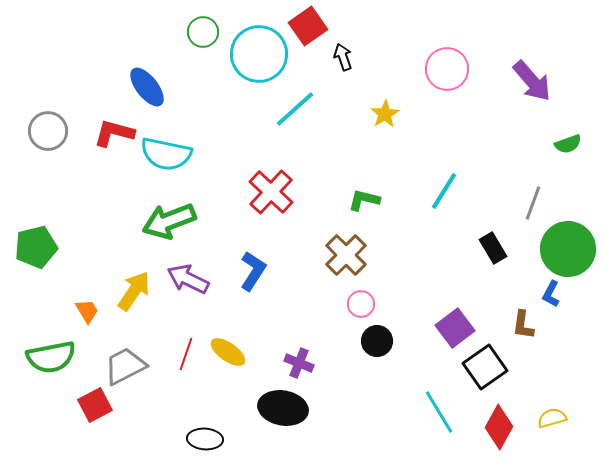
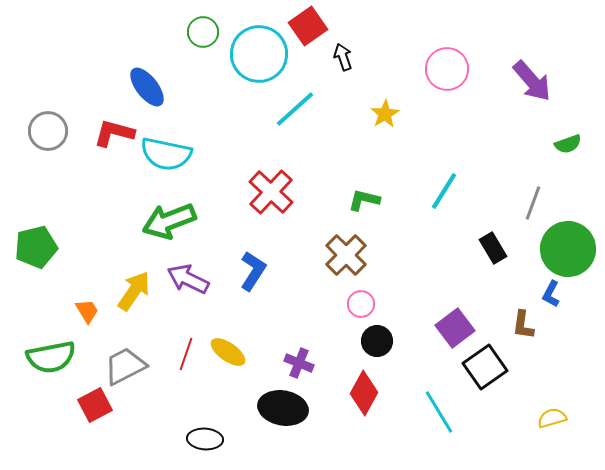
red diamond at (499, 427): moved 135 px left, 34 px up
